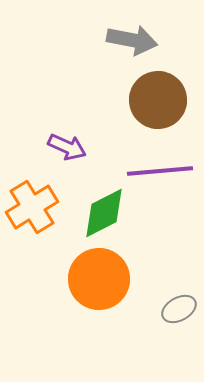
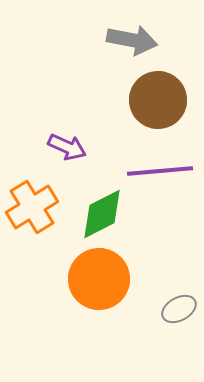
green diamond: moved 2 px left, 1 px down
